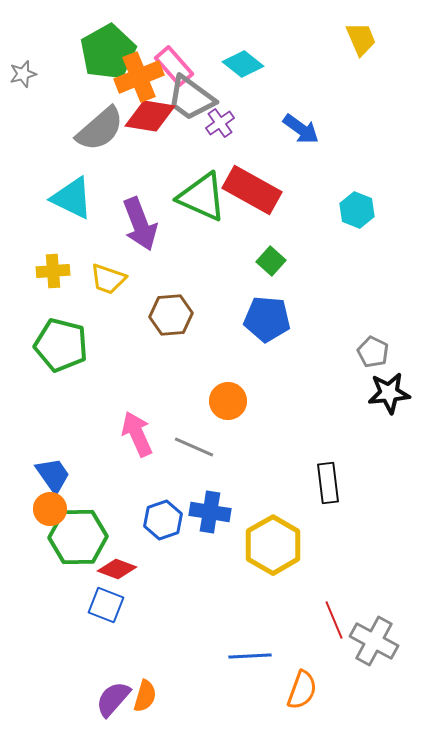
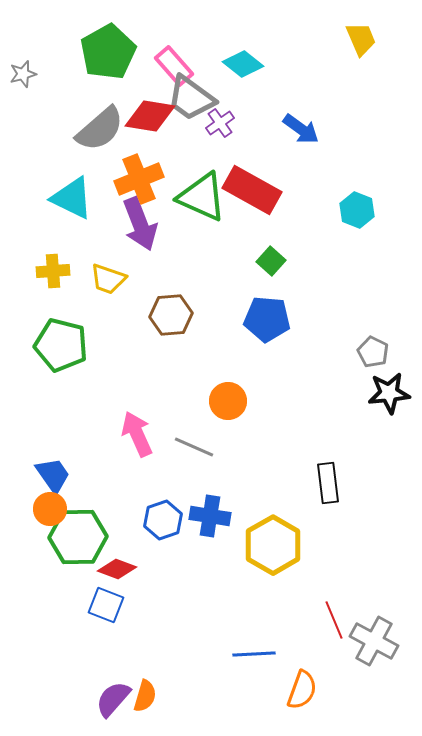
orange cross at (139, 77): moved 102 px down
blue cross at (210, 512): moved 4 px down
blue line at (250, 656): moved 4 px right, 2 px up
